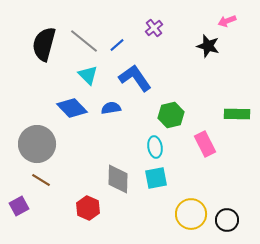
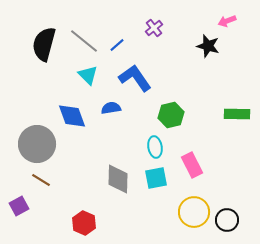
blue diamond: moved 8 px down; rotated 24 degrees clockwise
pink rectangle: moved 13 px left, 21 px down
red hexagon: moved 4 px left, 15 px down
yellow circle: moved 3 px right, 2 px up
